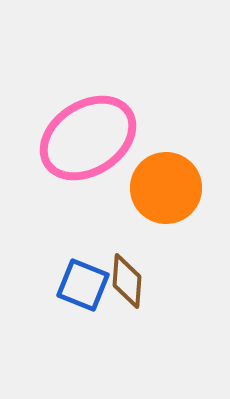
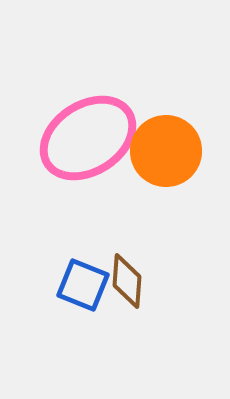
orange circle: moved 37 px up
